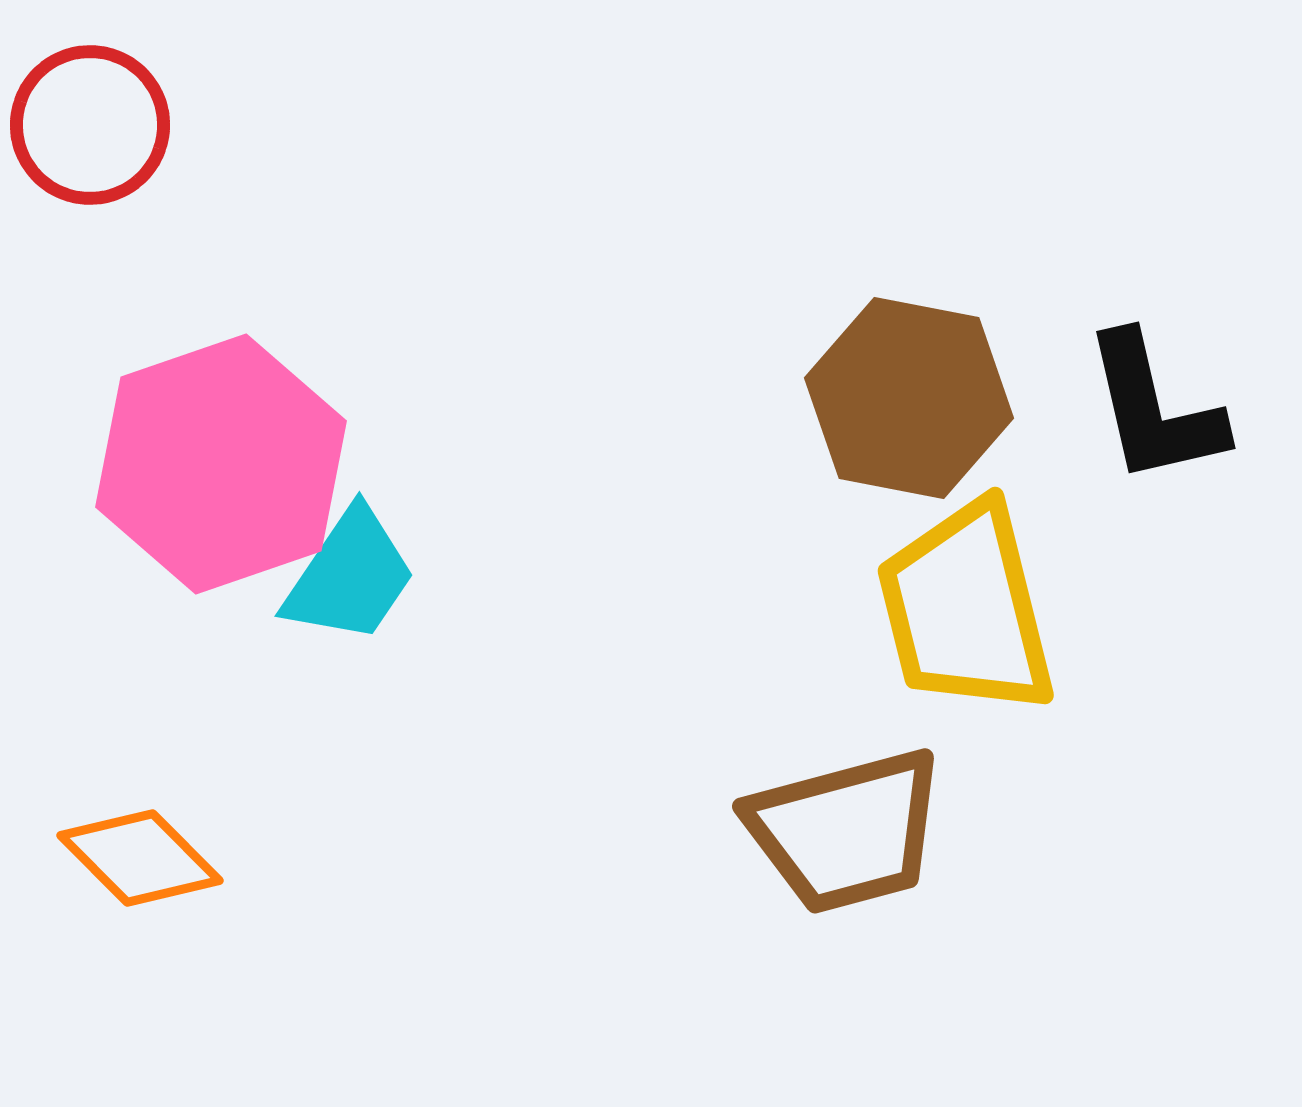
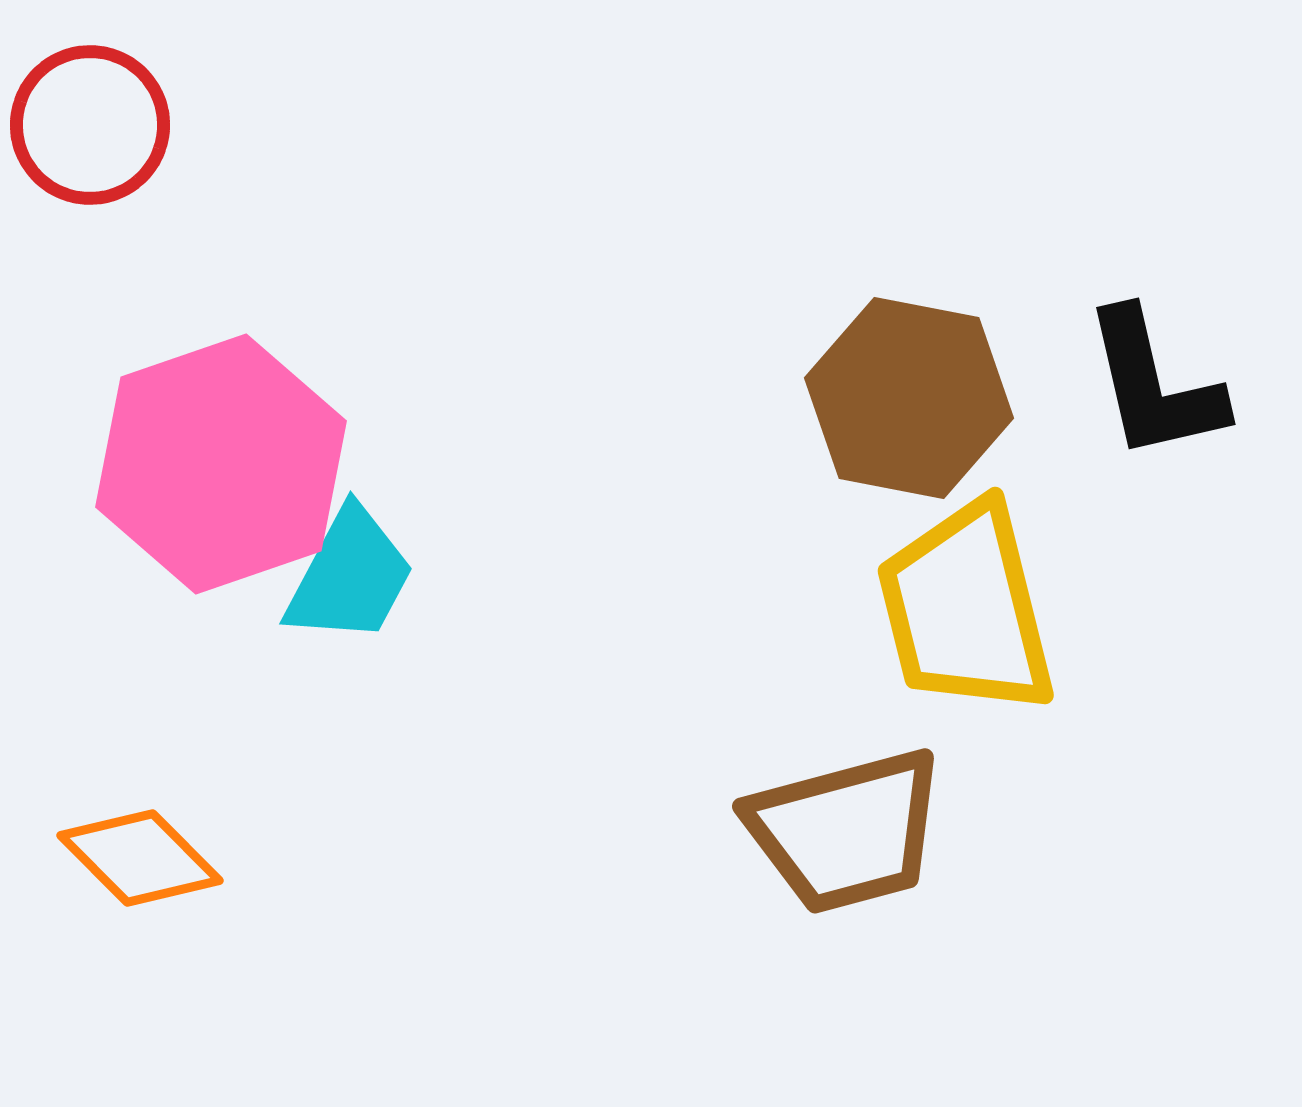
black L-shape: moved 24 px up
cyan trapezoid: rotated 6 degrees counterclockwise
